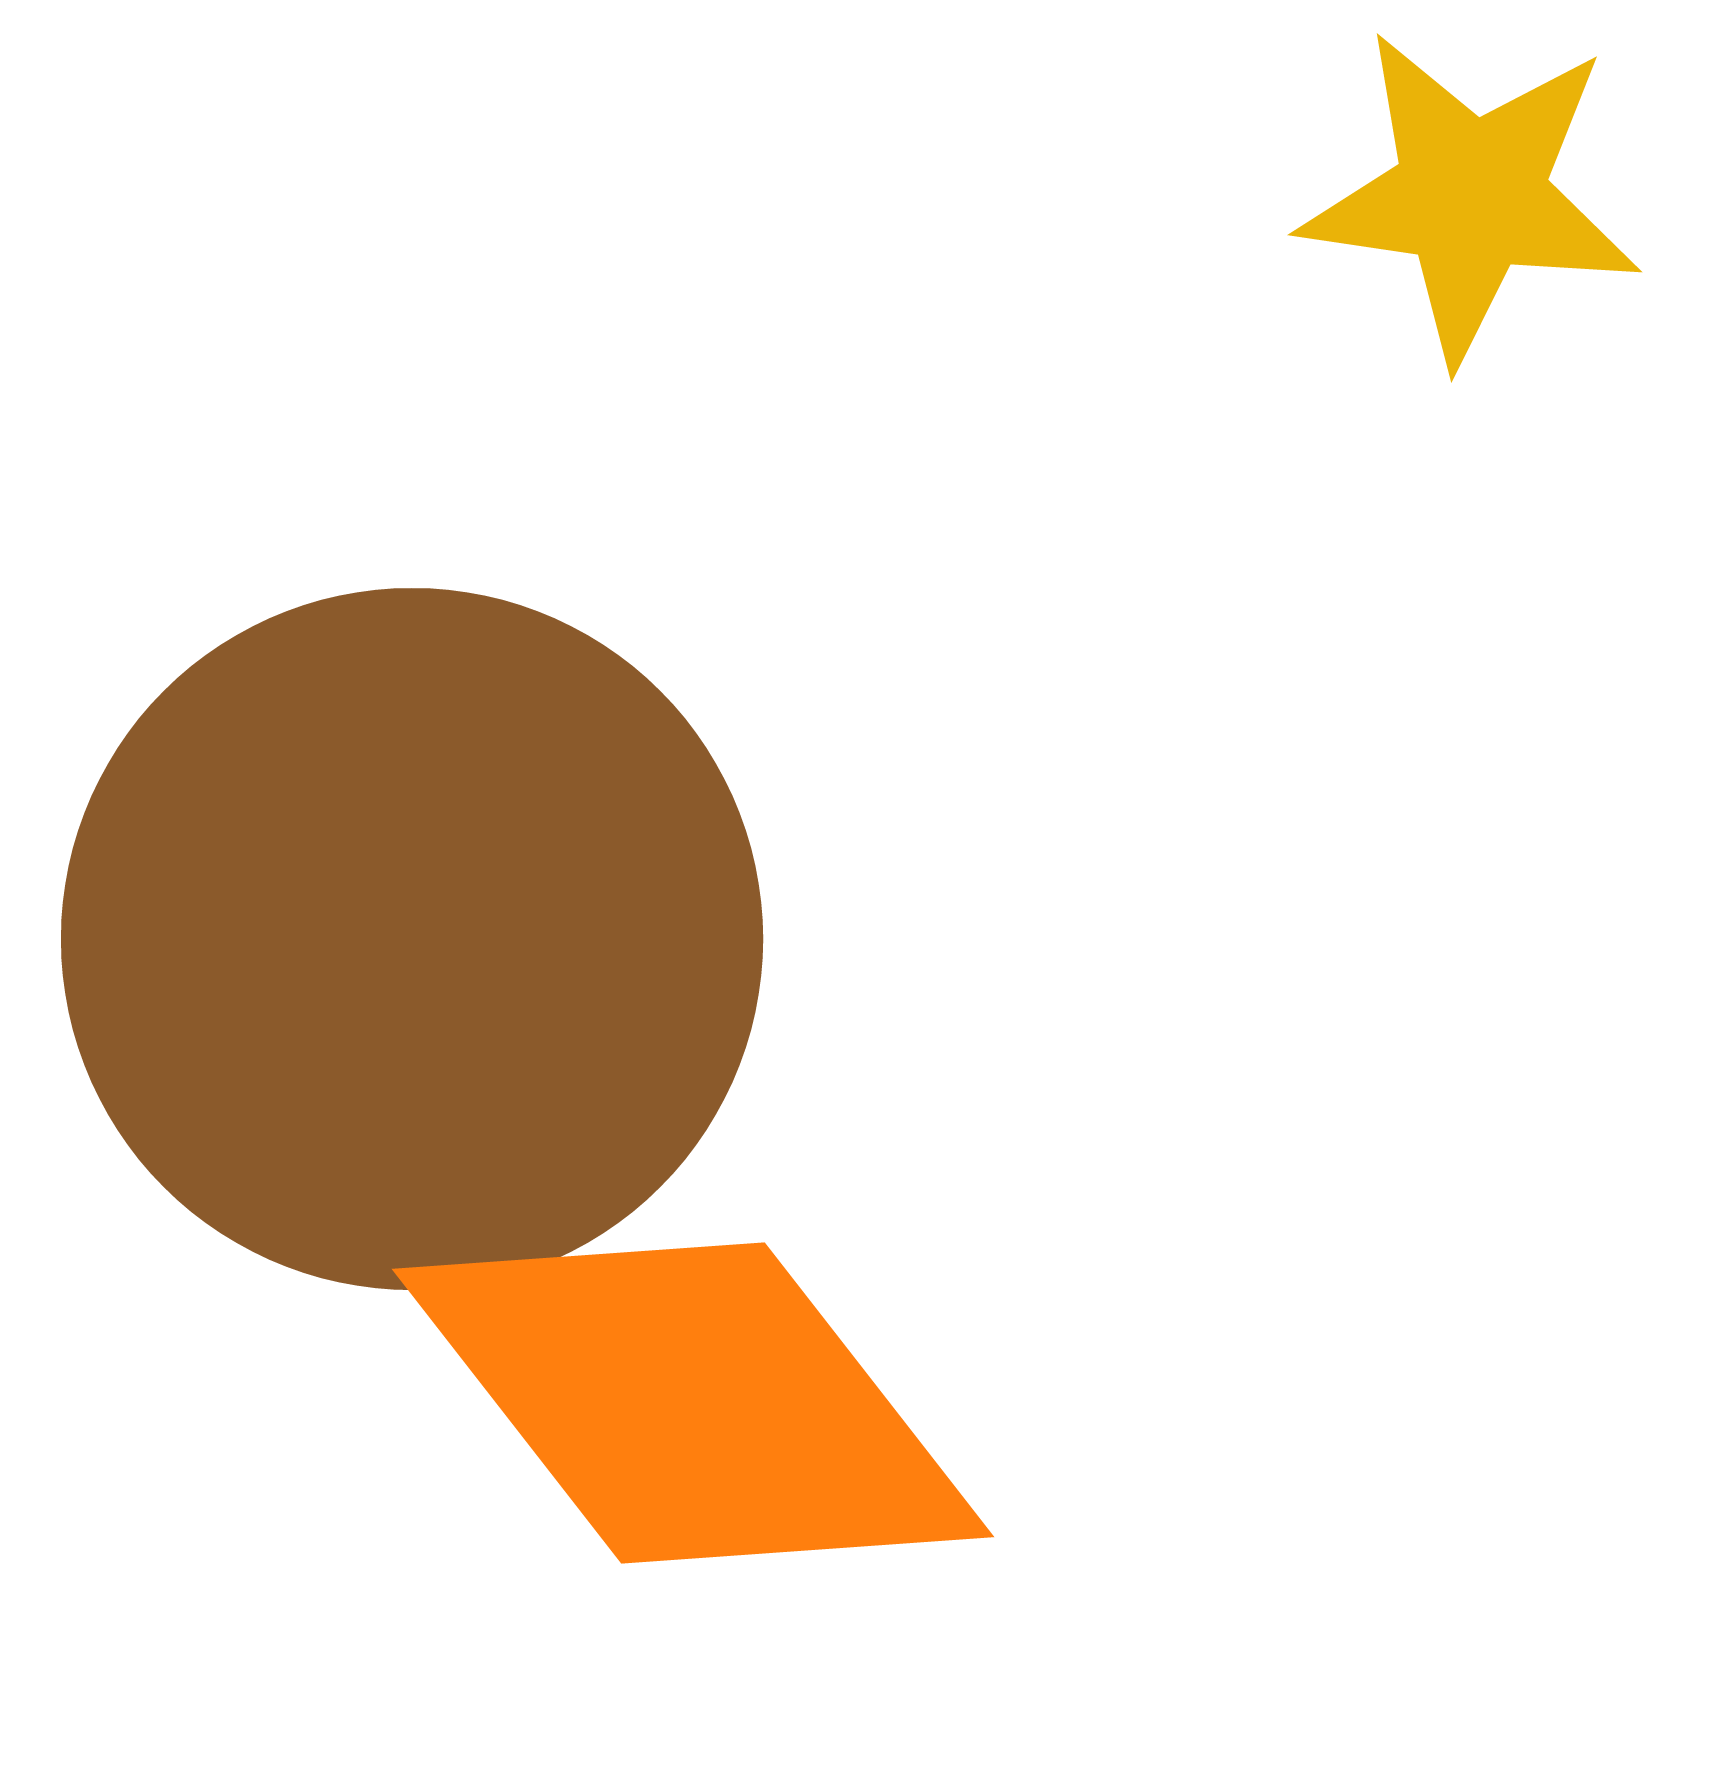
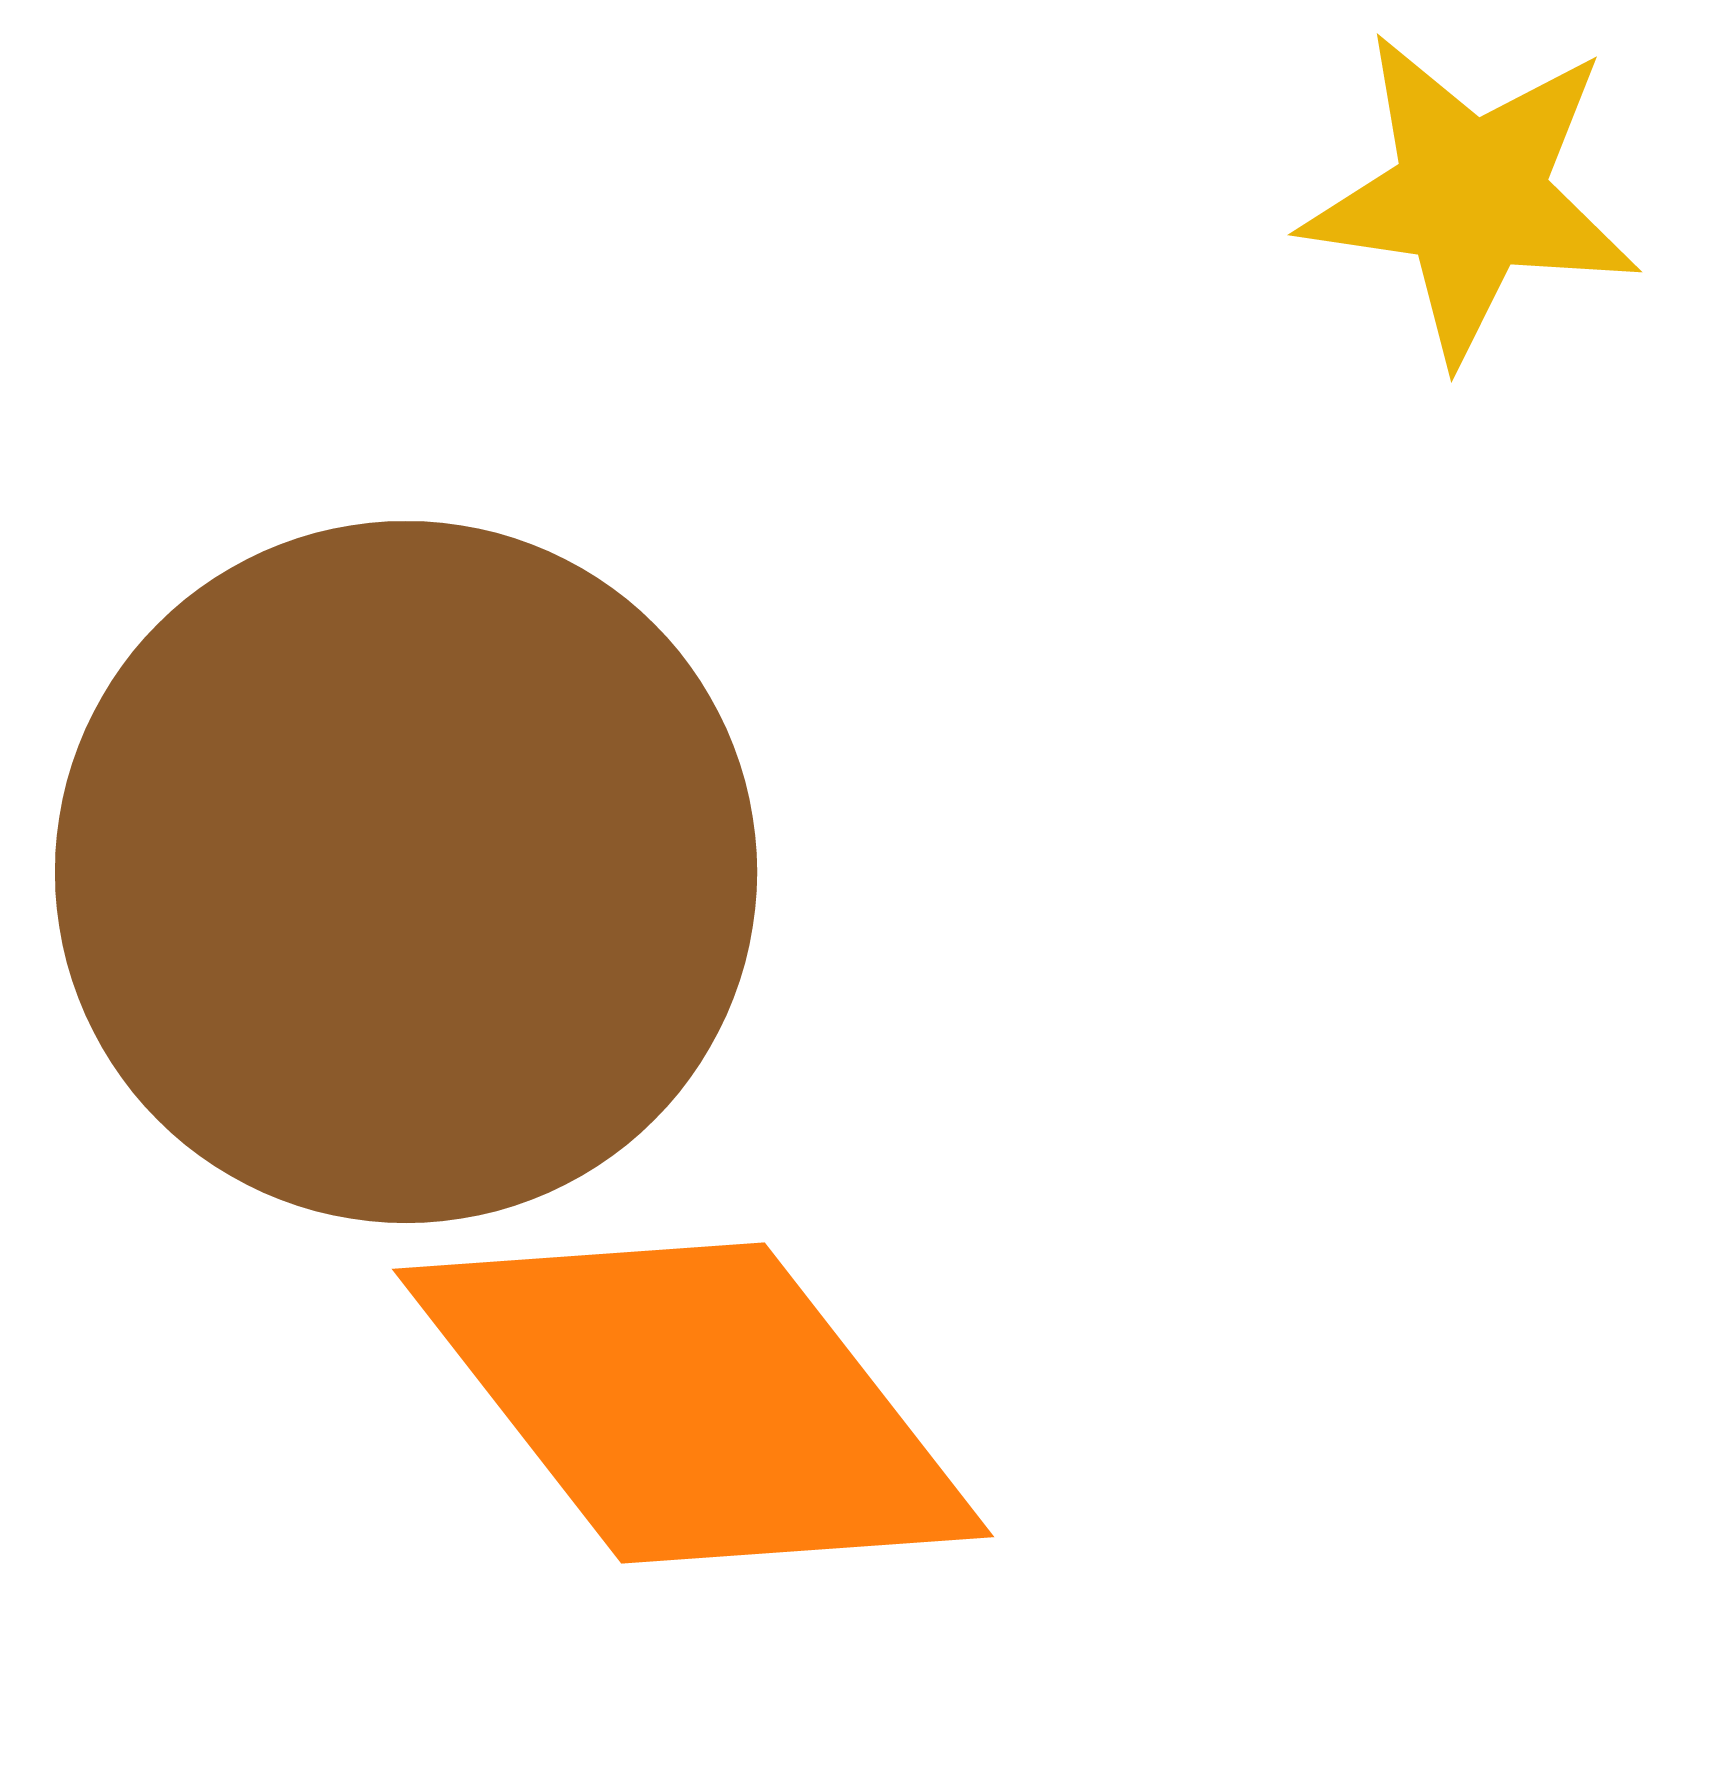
brown circle: moved 6 px left, 67 px up
